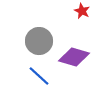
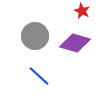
gray circle: moved 4 px left, 5 px up
purple diamond: moved 1 px right, 14 px up
